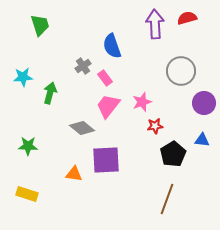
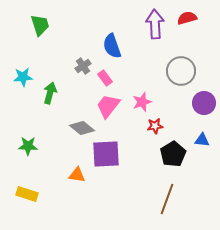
purple square: moved 6 px up
orange triangle: moved 3 px right, 1 px down
